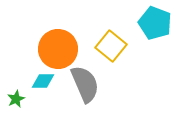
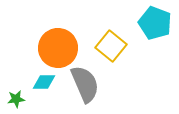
orange circle: moved 1 px up
cyan diamond: moved 1 px right, 1 px down
green star: rotated 18 degrees clockwise
